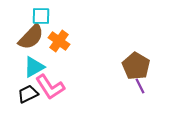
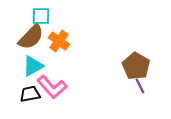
cyan triangle: moved 1 px left, 1 px up
pink L-shape: moved 2 px right; rotated 8 degrees counterclockwise
black trapezoid: moved 2 px right; rotated 15 degrees clockwise
